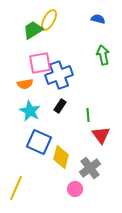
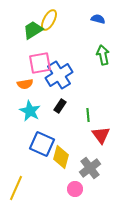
blue cross: rotated 12 degrees counterclockwise
blue square: moved 3 px right, 2 px down
